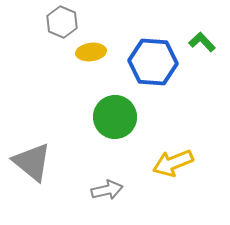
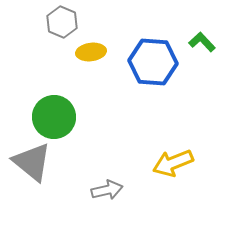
green circle: moved 61 px left
